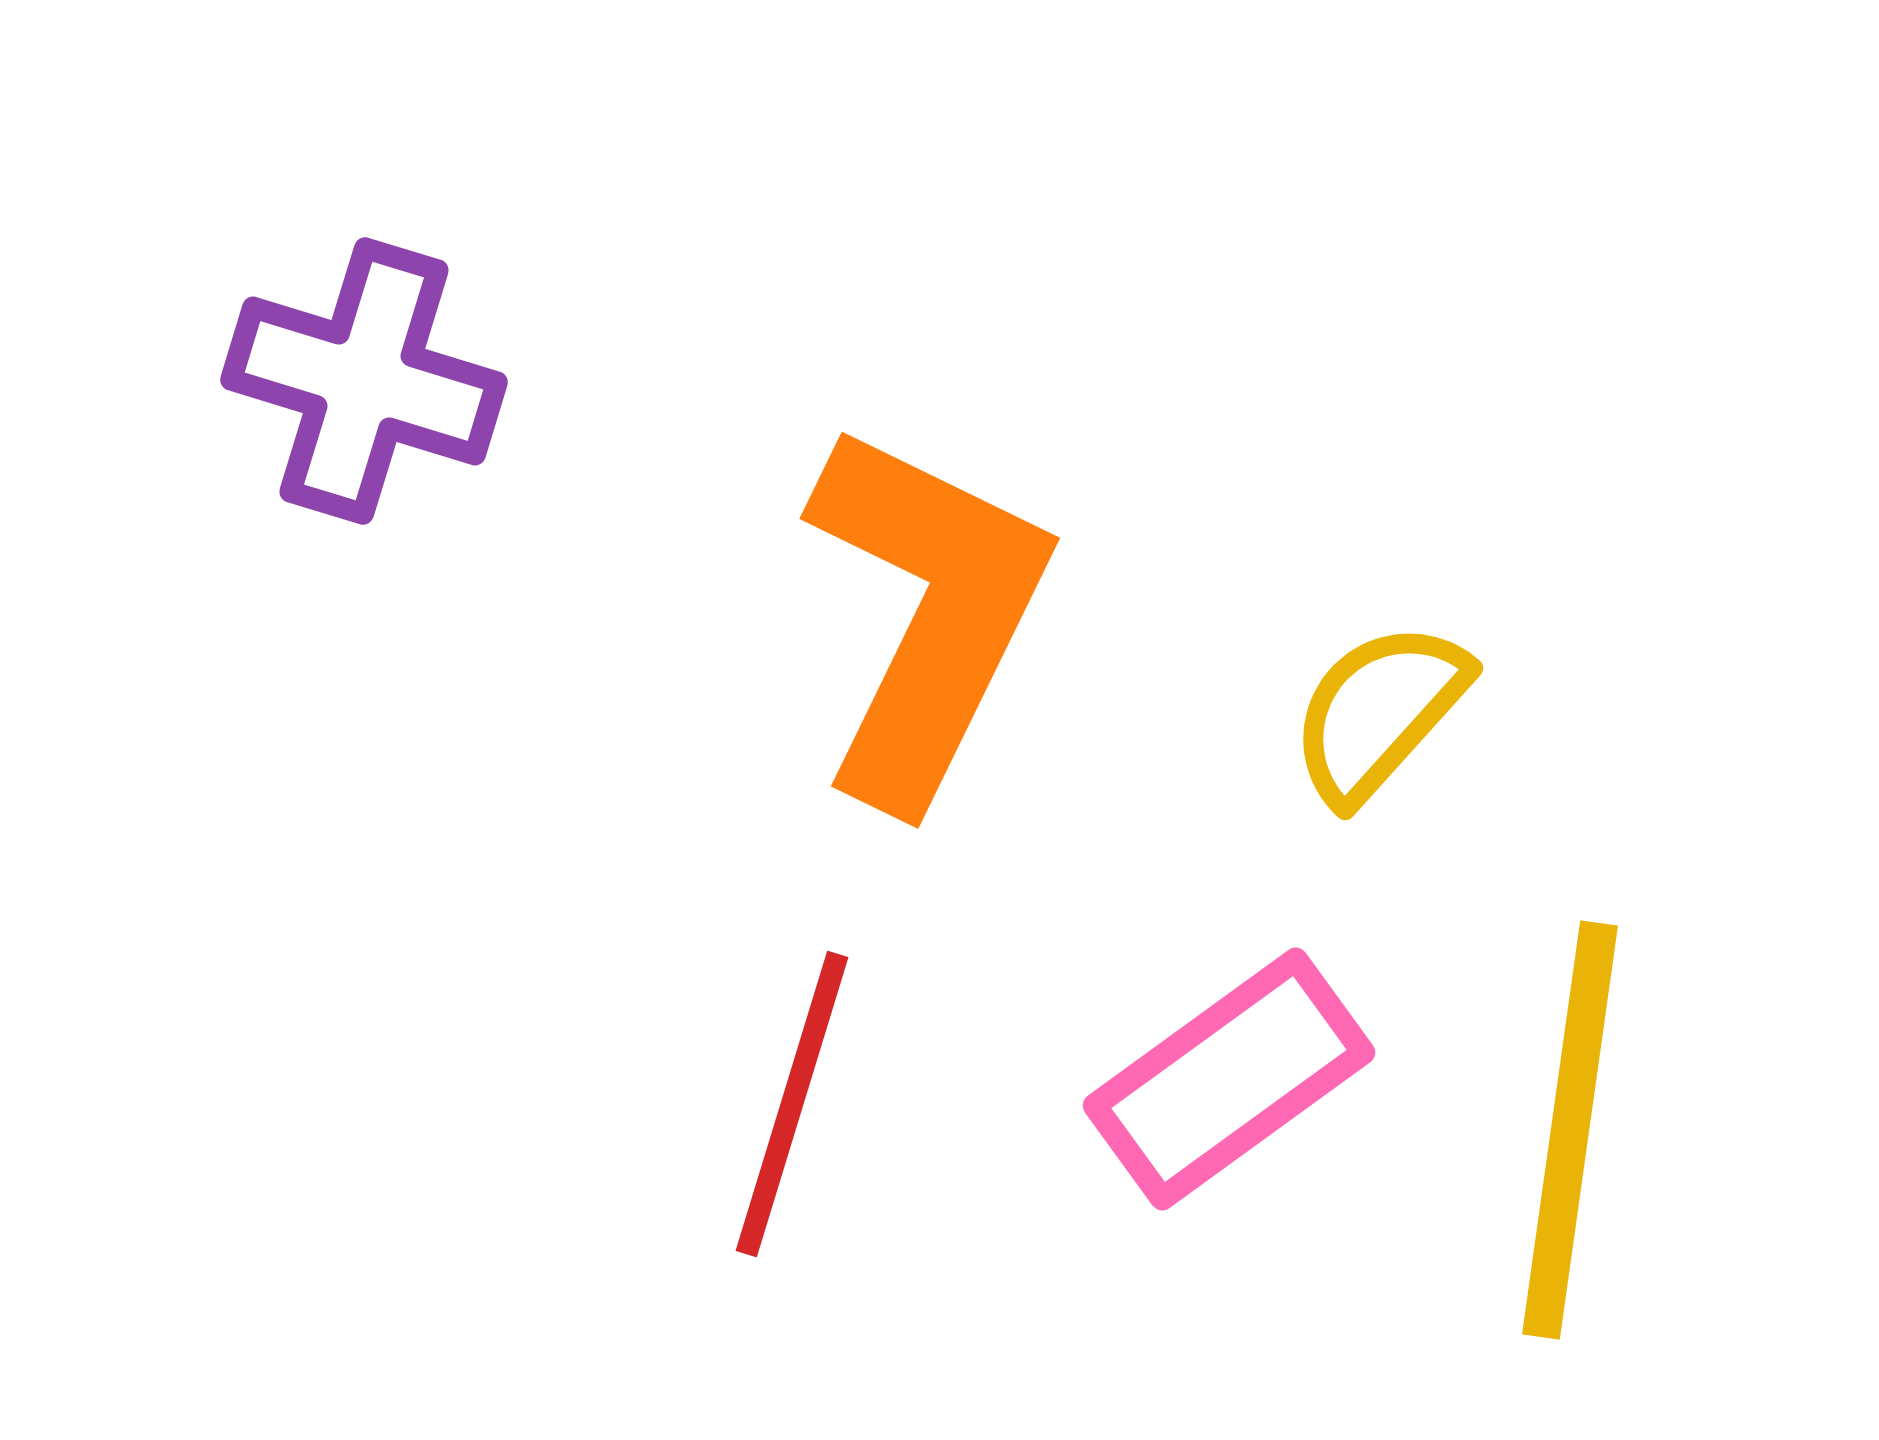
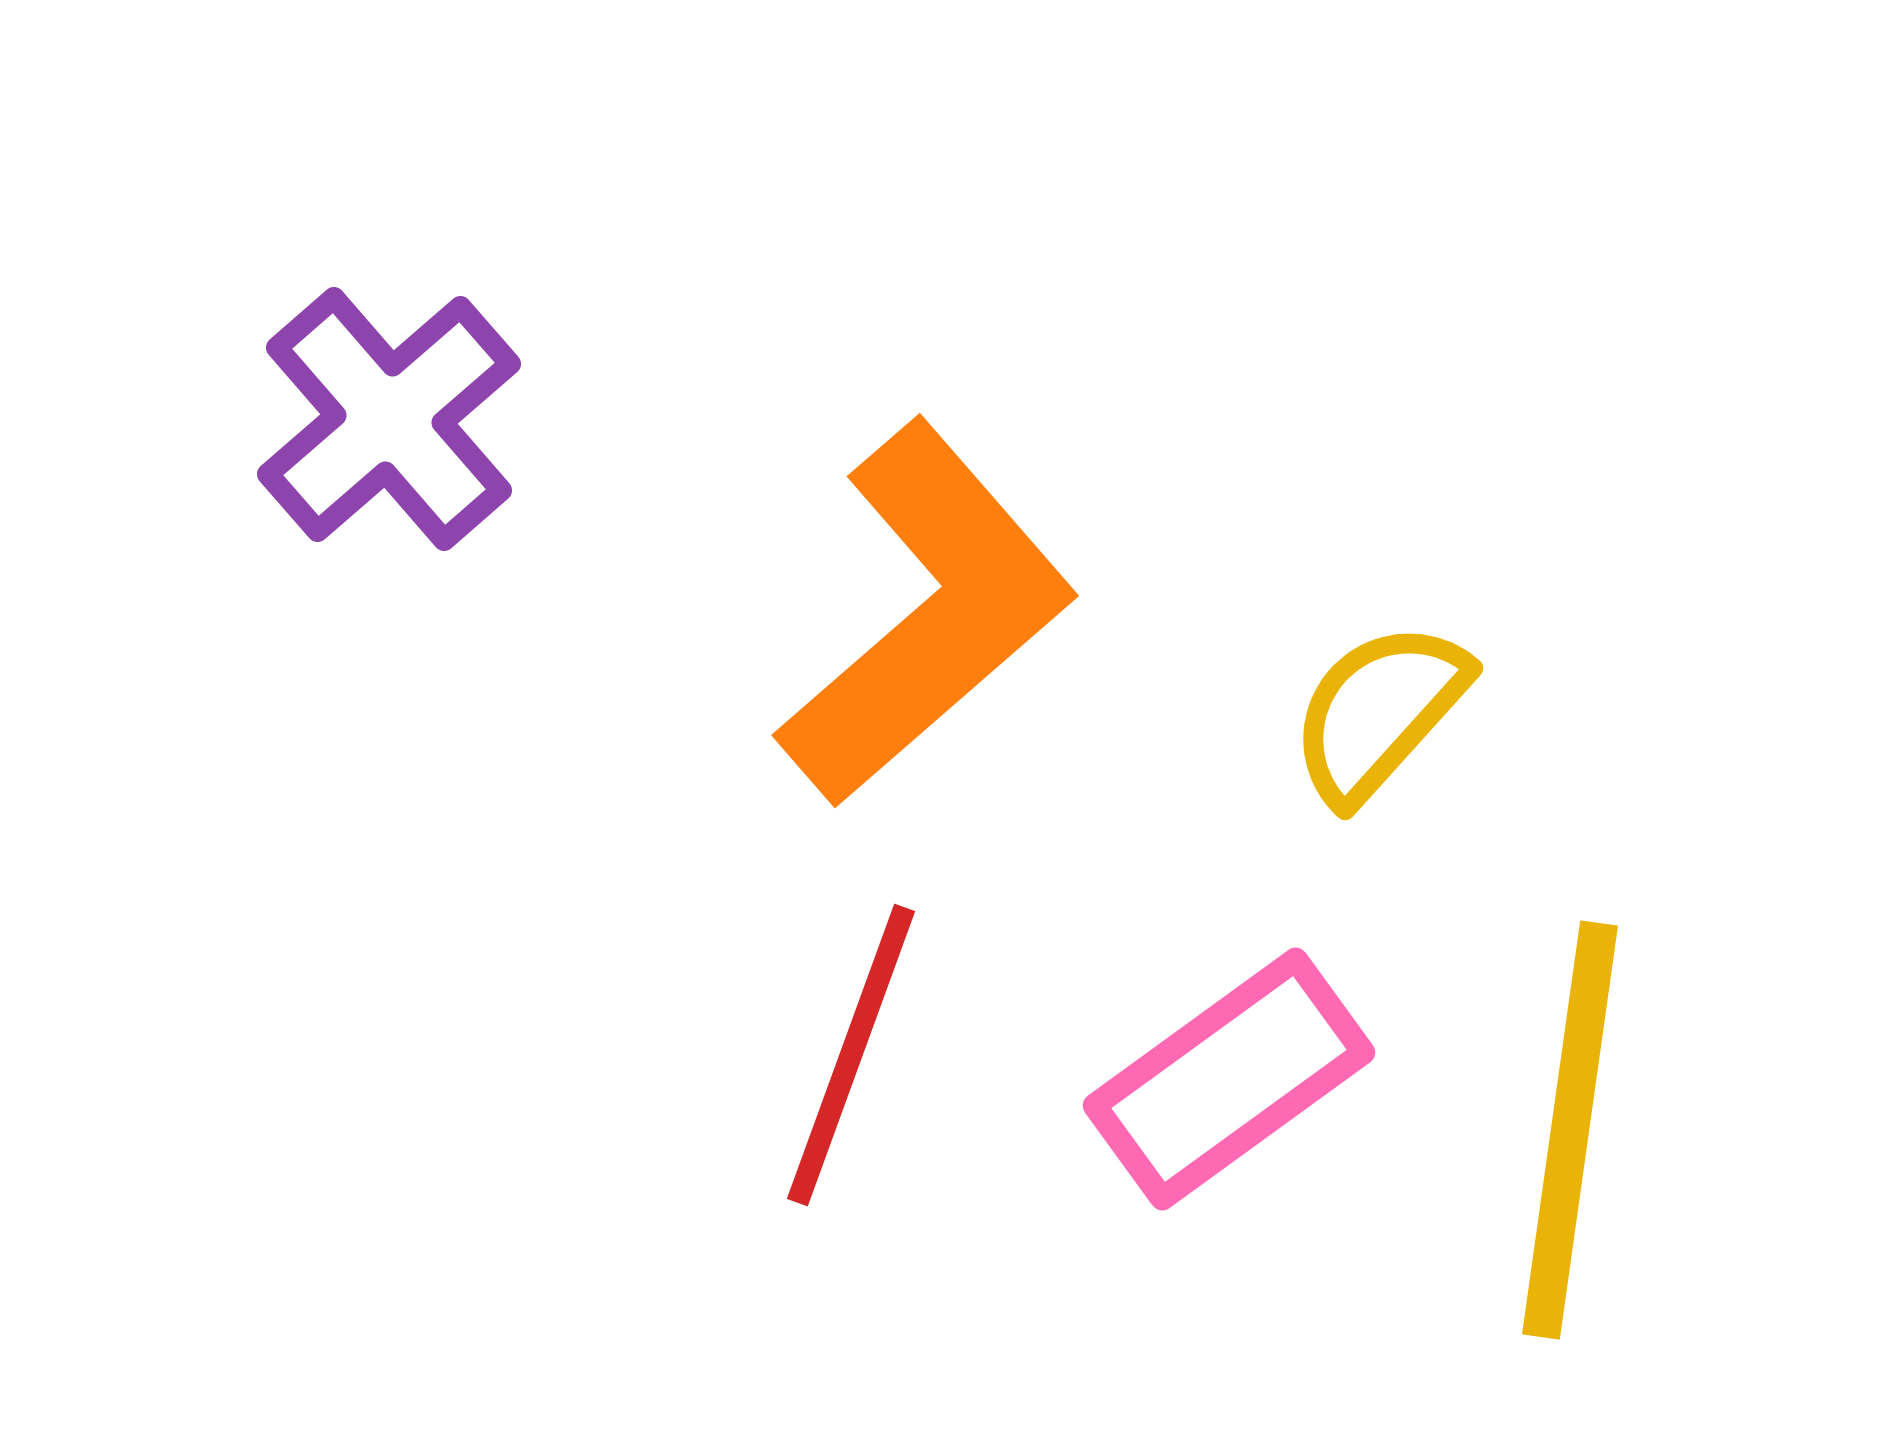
purple cross: moved 25 px right, 38 px down; rotated 32 degrees clockwise
orange L-shape: rotated 23 degrees clockwise
red line: moved 59 px right, 49 px up; rotated 3 degrees clockwise
